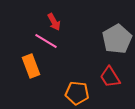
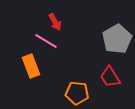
red arrow: moved 1 px right
